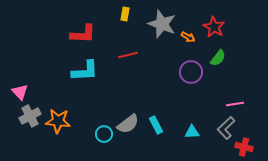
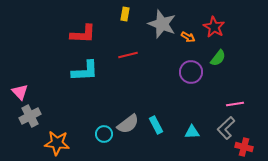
orange star: moved 1 px left, 22 px down
